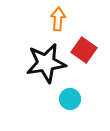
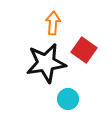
orange arrow: moved 5 px left, 4 px down
cyan circle: moved 2 px left
